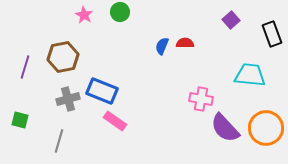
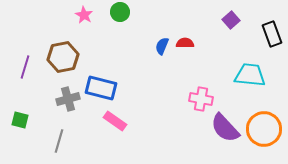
blue rectangle: moved 1 px left, 3 px up; rotated 8 degrees counterclockwise
orange circle: moved 2 px left, 1 px down
